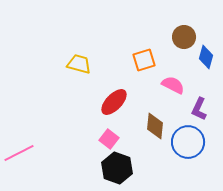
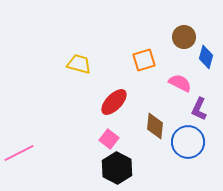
pink semicircle: moved 7 px right, 2 px up
black hexagon: rotated 8 degrees clockwise
